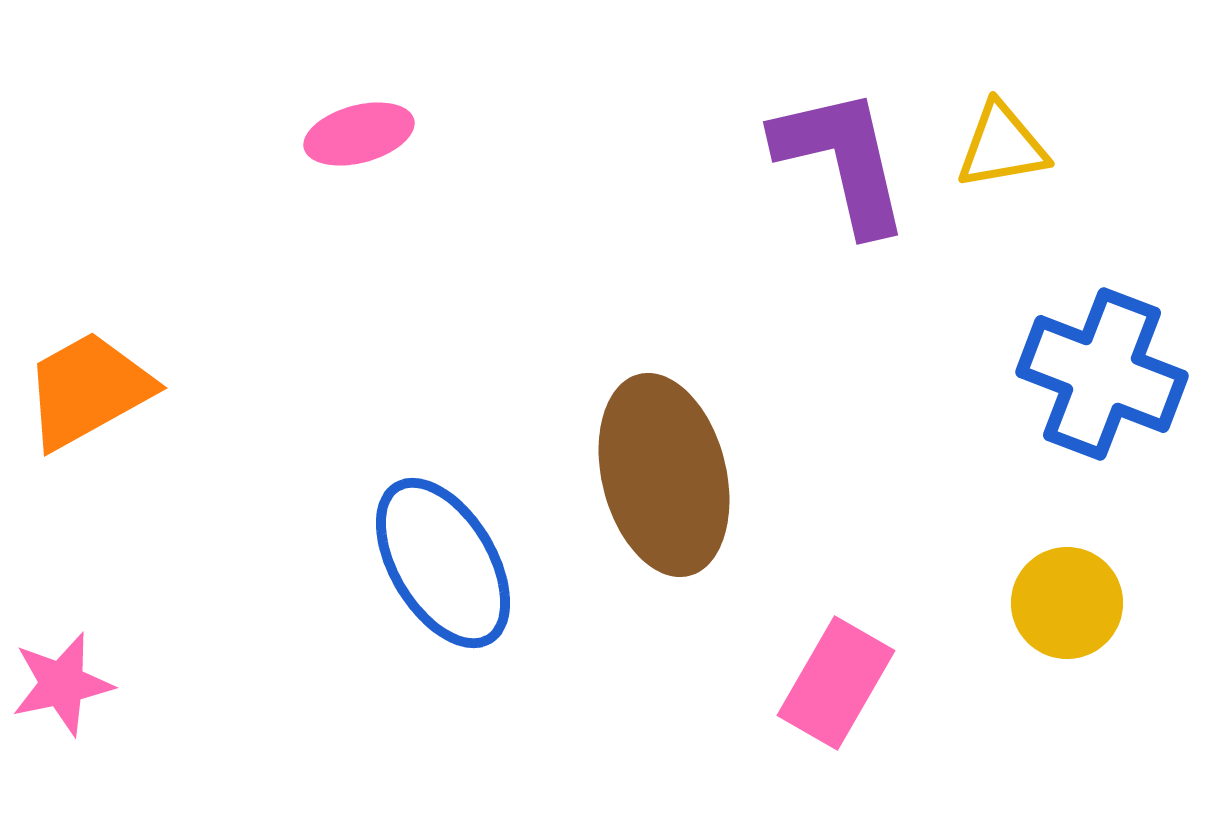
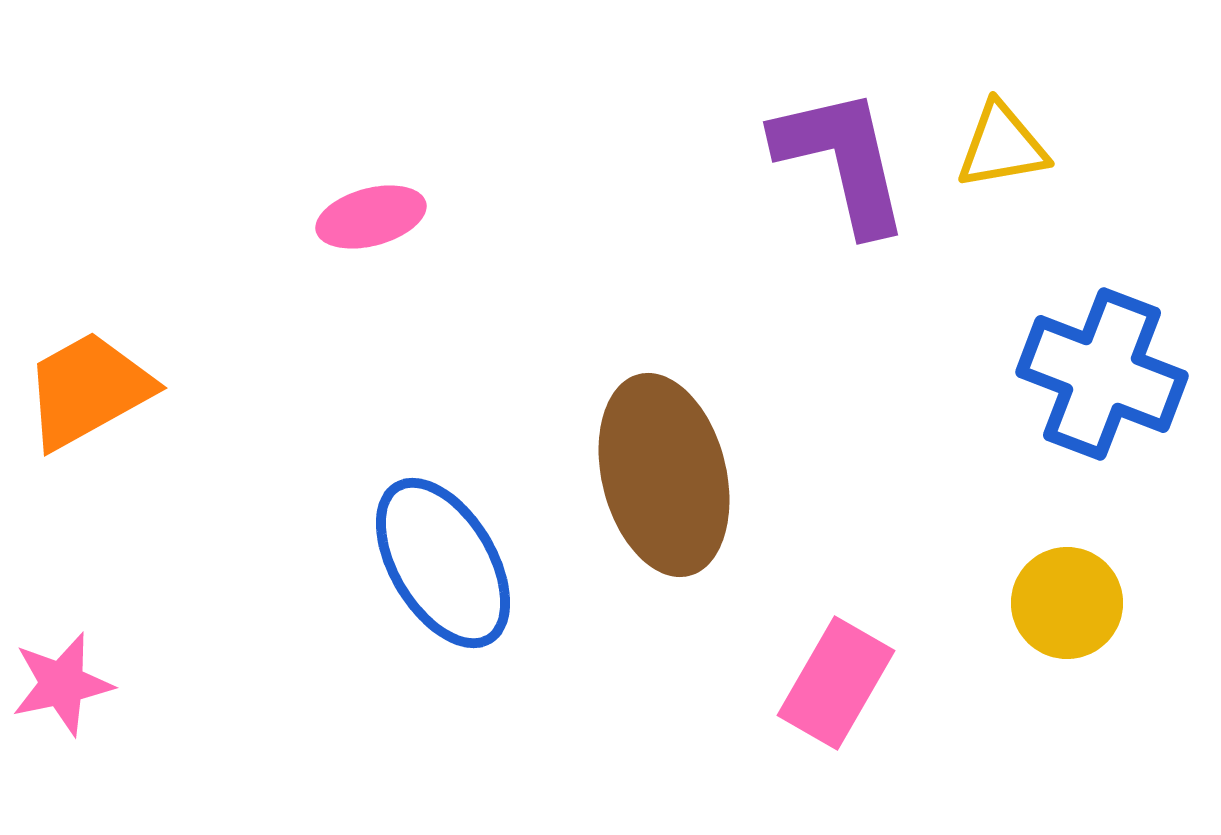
pink ellipse: moved 12 px right, 83 px down
